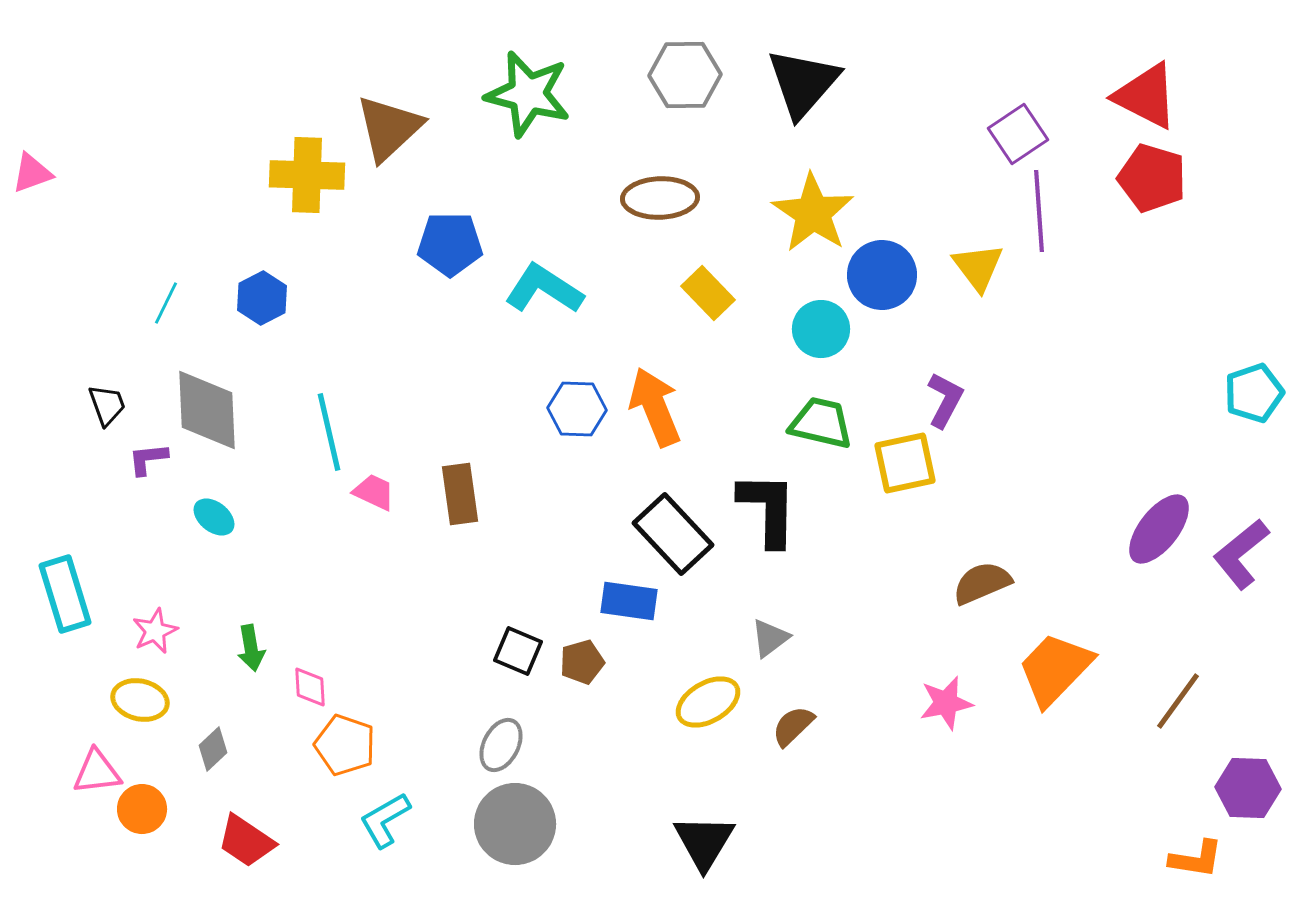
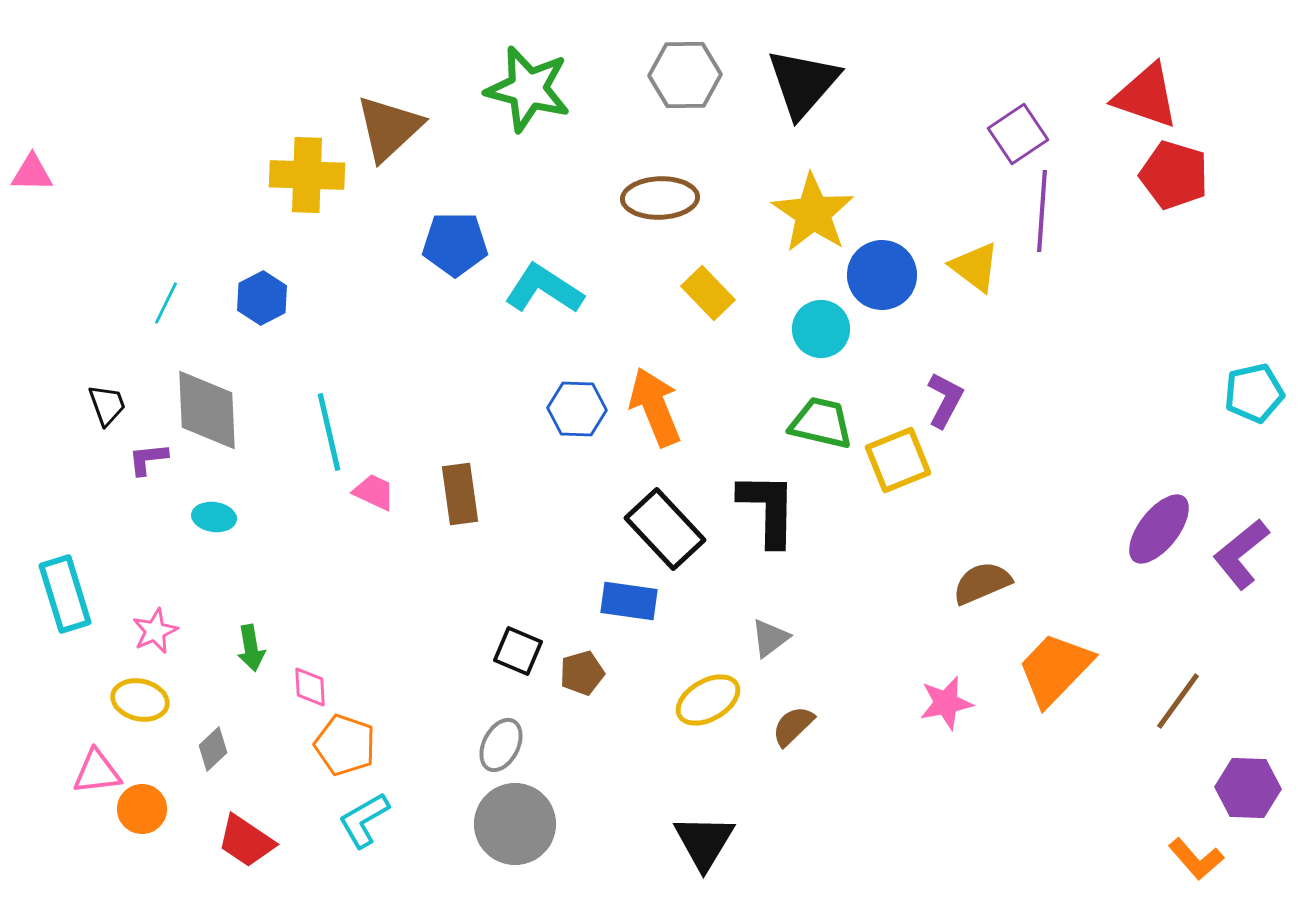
green star at (528, 94): moved 5 px up
red triangle at (1146, 96): rotated 8 degrees counterclockwise
pink triangle at (32, 173): rotated 21 degrees clockwise
red pentagon at (1152, 178): moved 22 px right, 3 px up
purple line at (1039, 211): moved 3 px right; rotated 8 degrees clockwise
blue pentagon at (450, 244): moved 5 px right
yellow triangle at (978, 267): moved 3 px left; rotated 16 degrees counterclockwise
cyan pentagon at (1254, 393): rotated 6 degrees clockwise
yellow square at (905, 463): moved 7 px left, 3 px up; rotated 10 degrees counterclockwise
cyan ellipse at (214, 517): rotated 30 degrees counterclockwise
black rectangle at (673, 534): moved 8 px left, 5 px up
brown pentagon at (582, 662): moved 11 px down
yellow ellipse at (708, 702): moved 2 px up
cyan L-shape at (385, 820): moved 21 px left
orange L-shape at (1196, 859): rotated 40 degrees clockwise
